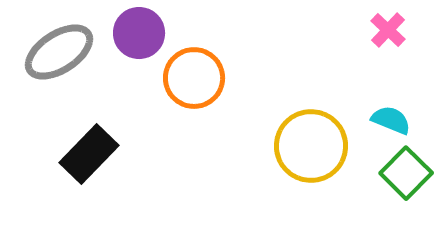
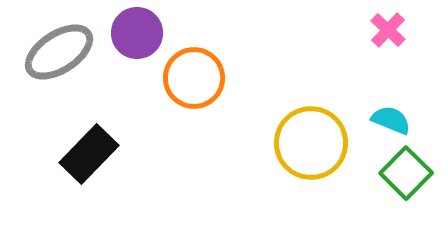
purple circle: moved 2 px left
yellow circle: moved 3 px up
